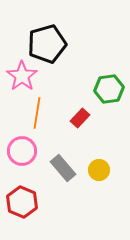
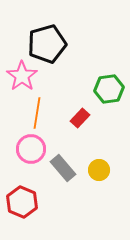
pink circle: moved 9 px right, 2 px up
